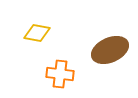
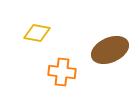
orange cross: moved 2 px right, 2 px up
